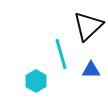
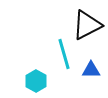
black triangle: moved 1 px left, 1 px up; rotated 16 degrees clockwise
cyan line: moved 3 px right
